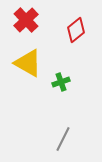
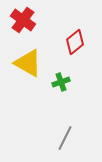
red cross: moved 3 px left; rotated 10 degrees counterclockwise
red diamond: moved 1 px left, 12 px down
gray line: moved 2 px right, 1 px up
